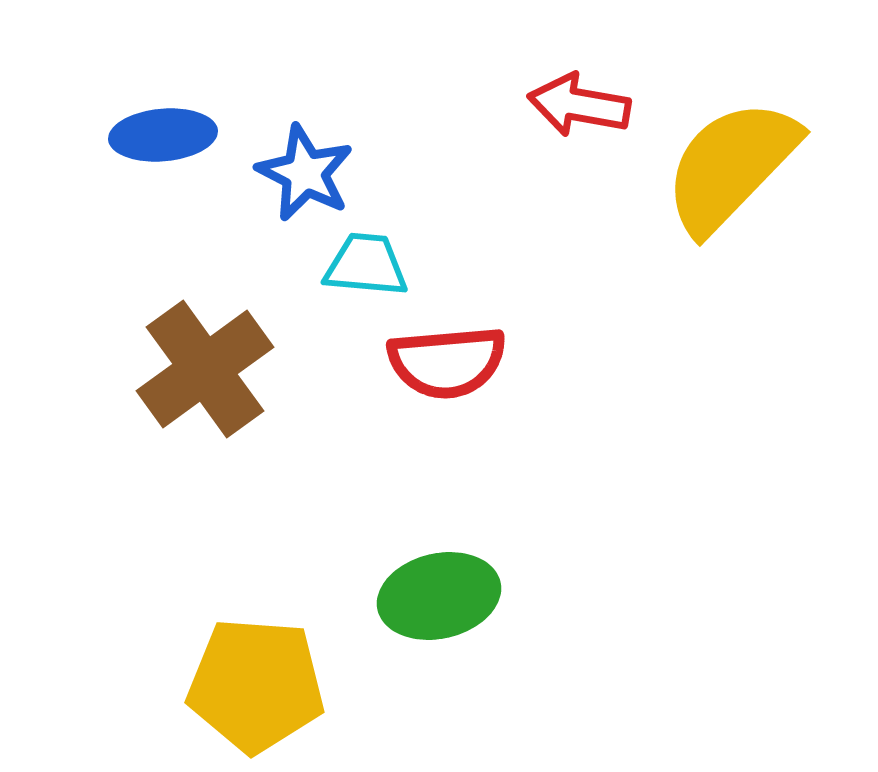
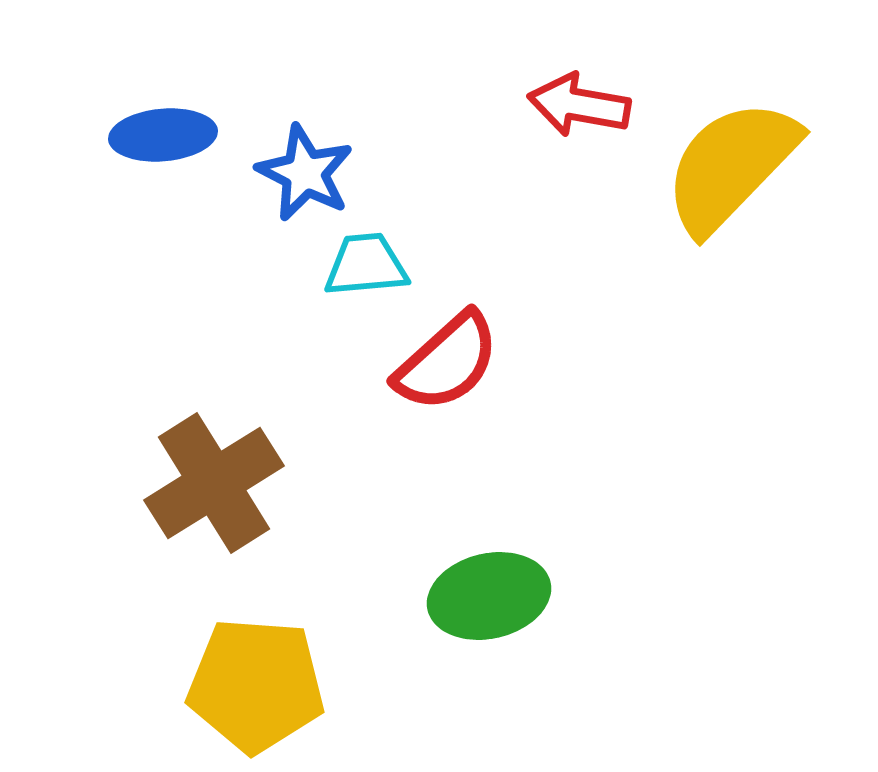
cyan trapezoid: rotated 10 degrees counterclockwise
red semicircle: rotated 37 degrees counterclockwise
brown cross: moved 9 px right, 114 px down; rotated 4 degrees clockwise
green ellipse: moved 50 px right
